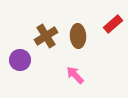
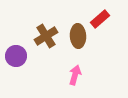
red rectangle: moved 13 px left, 5 px up
purple circle: moved 4 px left, 4 px up
pink arrow: rotated 60 degrees clockwise
